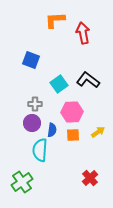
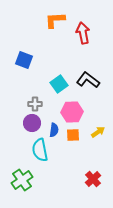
blue square: moved 7 px left
blue semicircle: moved 2 px right
cyan semicircle: rotated 15 degrees counterclockwise
red cross: moved 3 px right, 1 px down
green cross: moved 2 px up
